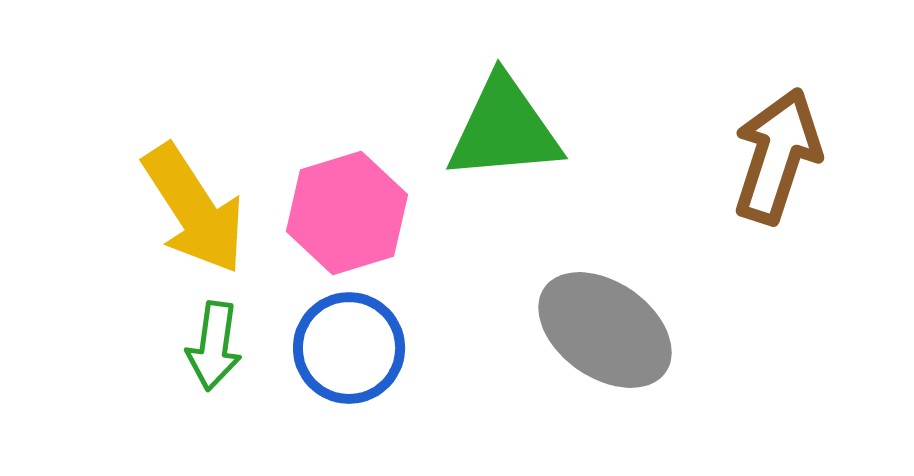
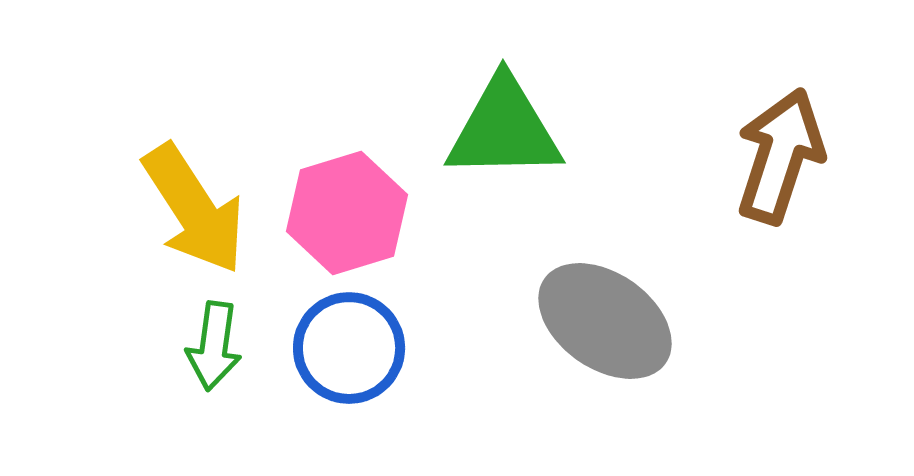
green triangle: rotated 4 degrees clockwise
brown arrow: moved 3 px right
gray ellipse: moved 9 px up
